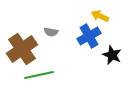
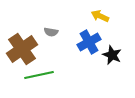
blue cross: moved 6 px down
